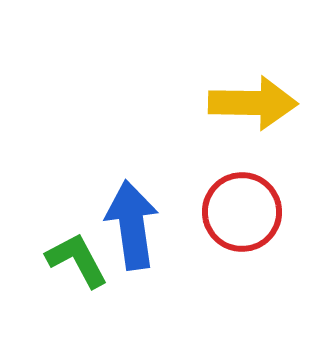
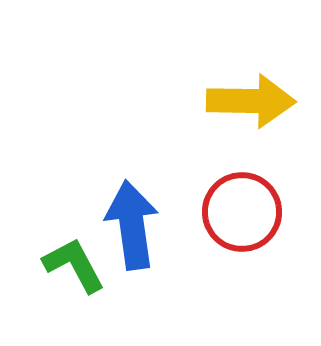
yellow arrow: moved 2 px left, 2 px up
green L-shape: moved 3 px left, 5 px down
